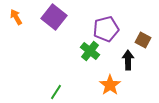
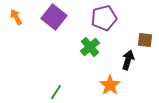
purple pentagon: moved 2 px left, 11 px up
brown square: moved 2 px right; rotated 21 degrees counterclockwise
green cross: moved 4 px up; rotated 12 degrees clockwise
black arrow: rotated 18 degrees clockwise
